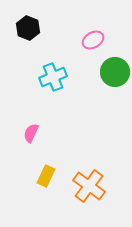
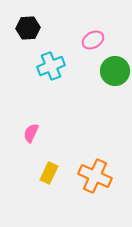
black hexagon: rotated 25 degrees counterclockwise
green circle: moved 1 px up
cyan cross: moved 2 px left, 11 px up
yellow rectangle: moved 3 px right, 3 px up
orange cross: moved 6 px right, 10 px up; rotated 12 degrees counterclockwise
